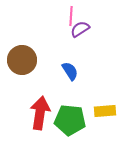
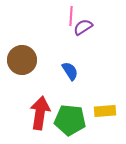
purple semicircle: moved 3 px right, 2 px up
